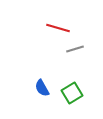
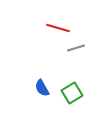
gray line: moved 1 px right, 1 px up
